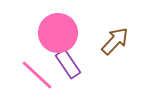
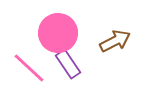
brown arrow: rotated 20 degrees clockwise
pink line: moved 8 px left, 7 px up
